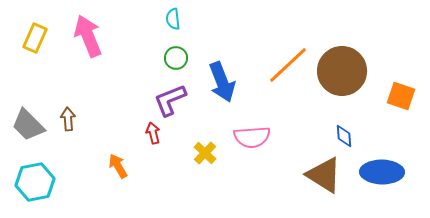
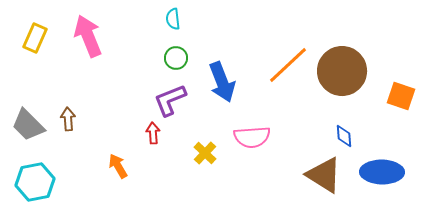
red arrow: rotated 10 degrees clockwise
